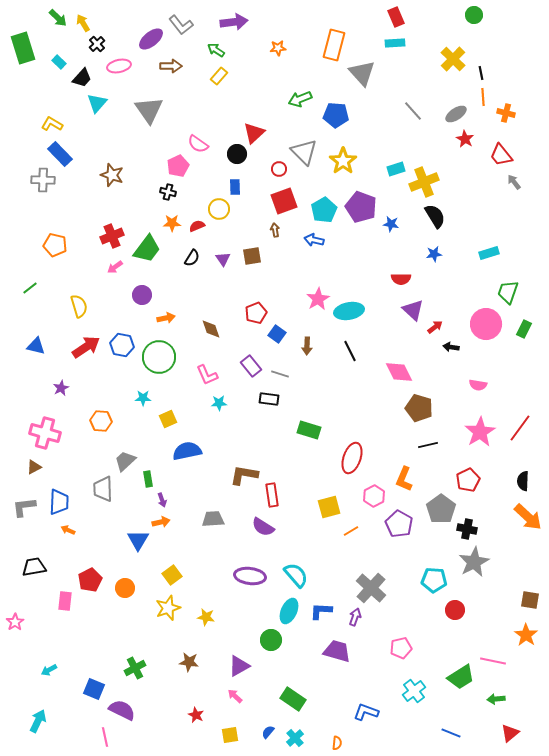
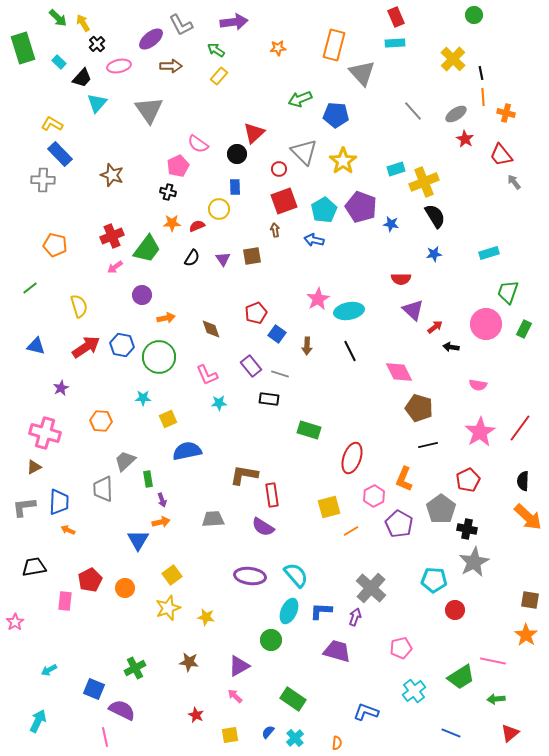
gray L-shape at (181, 25): rotated 10 degrees clockwise
